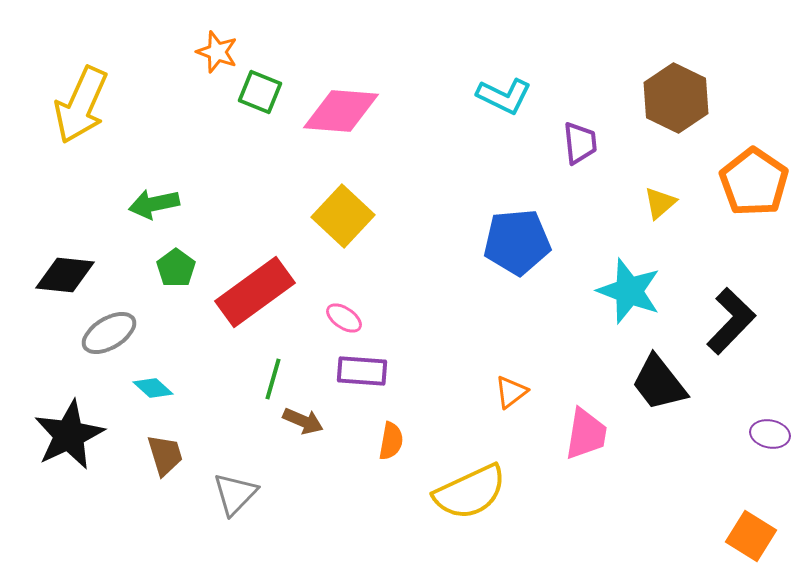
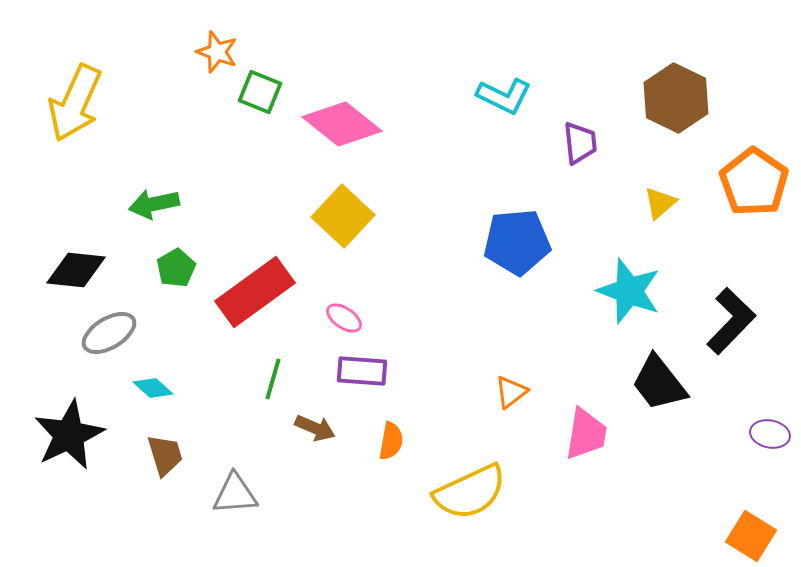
yellow arrow: moved 6 px left, 2 px up
pink diamond: moved 1 px right, 13 px down; rotated 34 degrees clockwise
green pentagon: rotated 6 degrees clockwise
black diamond: moved 11 px right, 5 px up
brown arrow: moved 12 px right, 7 px down
gray triangle: rotated 42 degrees clockwise
